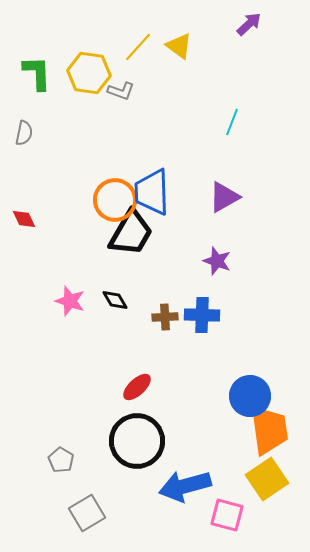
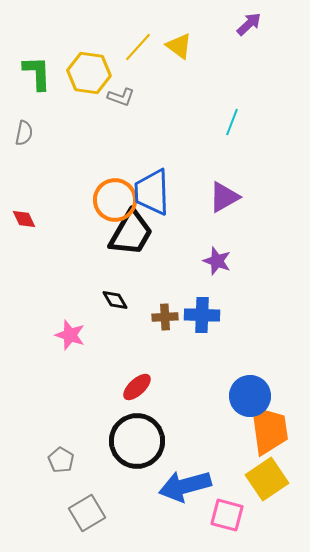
gray L-shape: moved 6 px down
pink star: moved 34 px down
